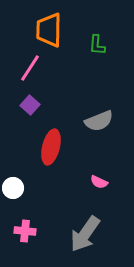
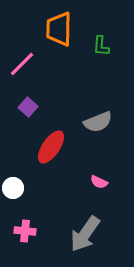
orange trapezoid: moved 10 px right, 1 px up
green L-shape: moved 4 px right, 1 px down
pink line: moved 8 px left, 4 px up; rotated 12 degrees clockwise
purple square: moved 2 px left, 2 px down
gray semicircle: moved 1 px left, 1 px down
red ellipse: rotated 20 degrees clockwise
